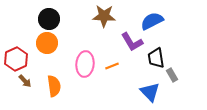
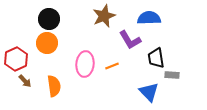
brown star: rotated 25 degrees counterclockwise
blue semicircle: moved 3 px left, 3 px up; rotated 25 degrees clockwise
purple L-shape: moved 2 px left, 2 px up
gray rectangle: rotated 56 degrees counterclockwise
blue triangle: moved 1 px left
